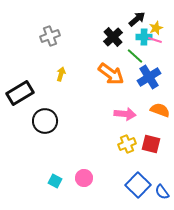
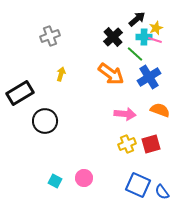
green line: moved 2 px up
red square: rotated 30 degrees counterclockwise
blue square: rotated 20 degrees counterclockwise
